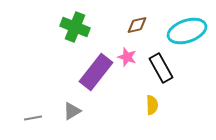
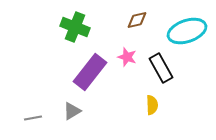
brown diamond: moved 5 px up
purple rectangle: moved 6 px left
